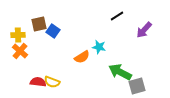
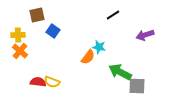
black line: moved 4 px left, 1 px up
brown square: moved 2 px left, 9 px up
purple arrow: moved 1 px right, 5 px down; rotated 30 degrees clockwise
orange semicircle: moved 6 px right; rotated 21 degrees counterclockwise
gray square: rotated 18 degrees clockwise
